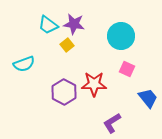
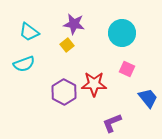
cyan trapezoid: moved 19 px left, 7 px down
cyan circle: moved 1 px right, 3 px up
purple L-shape: rotated 10 degrees clockwise
